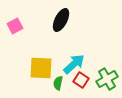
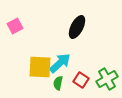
black ellipse: moved 16 px right, 7 px down
cyan arrow: moved 14 px left, 1 px up
yellow square: moved 1 px left, 1 px up
